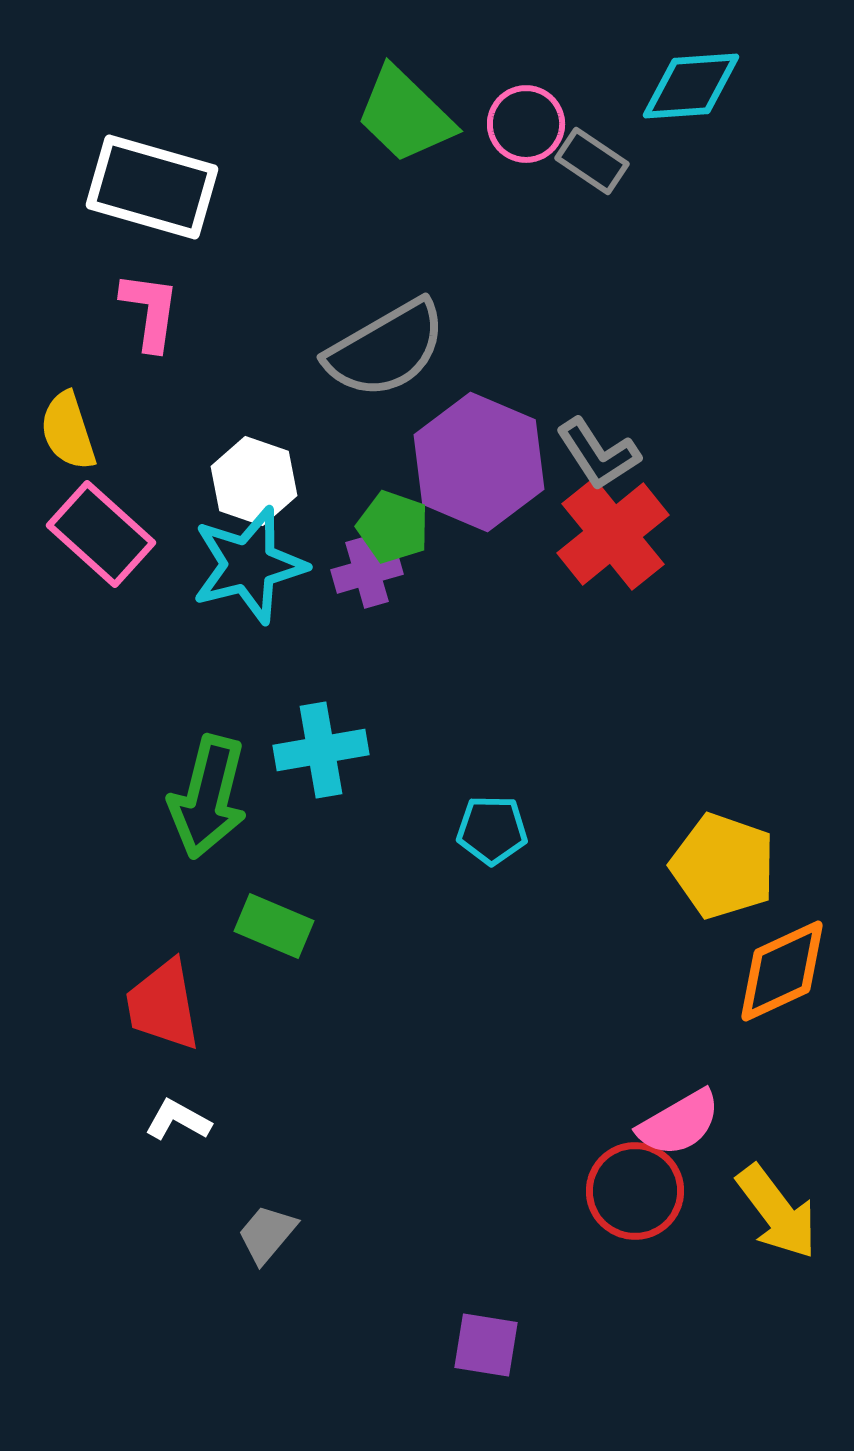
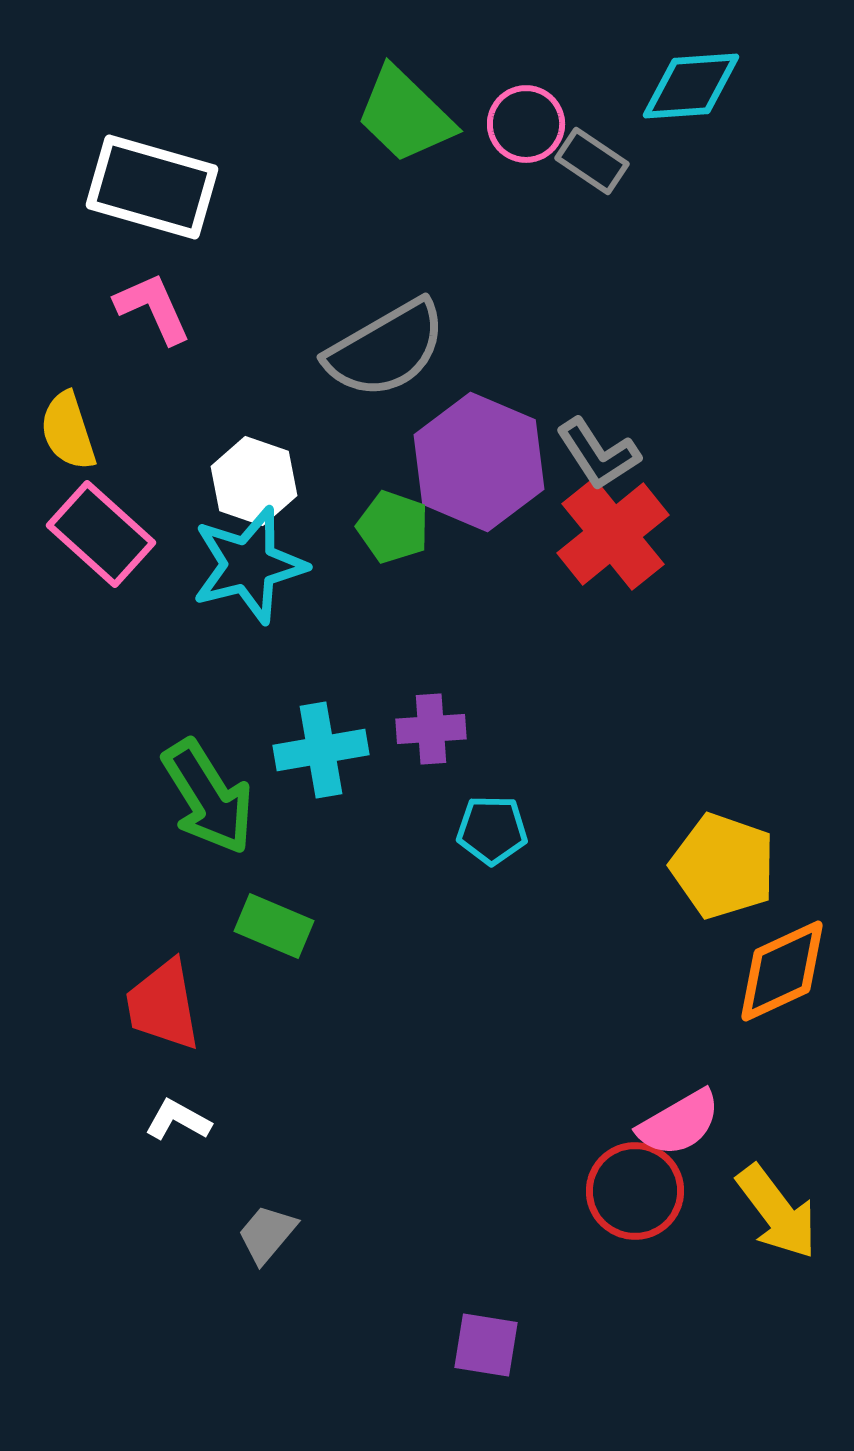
pink L-shape: moved 3 px right, 3 px up; rotated 32 degrees counterclockwise
purple cross: moved 64 px right, 157 px down; rotated 12 degrees clockwise
green arrow: rotated 46 degrees counterclockwise
